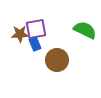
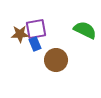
brown circle: moved 1 px left
